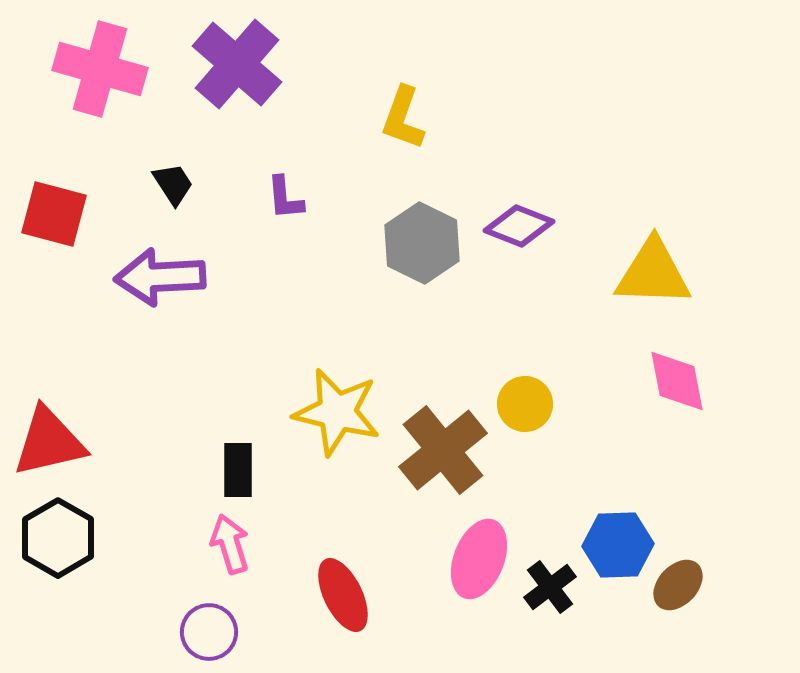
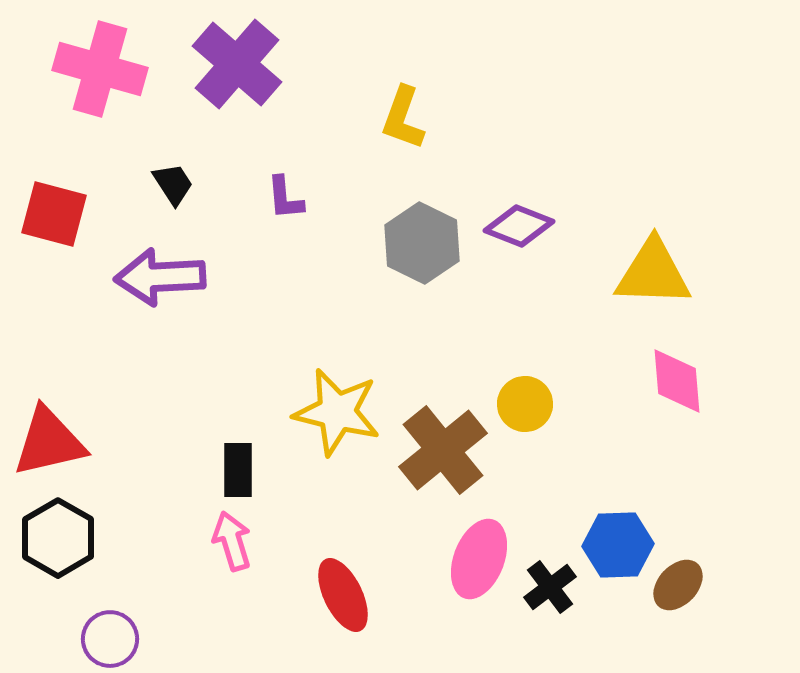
pink diamond: rotated 6 degrees clockwise
pink arrow: moved 2 px right, 3 px up
purple circle: moved 99 px left, 7 px down
